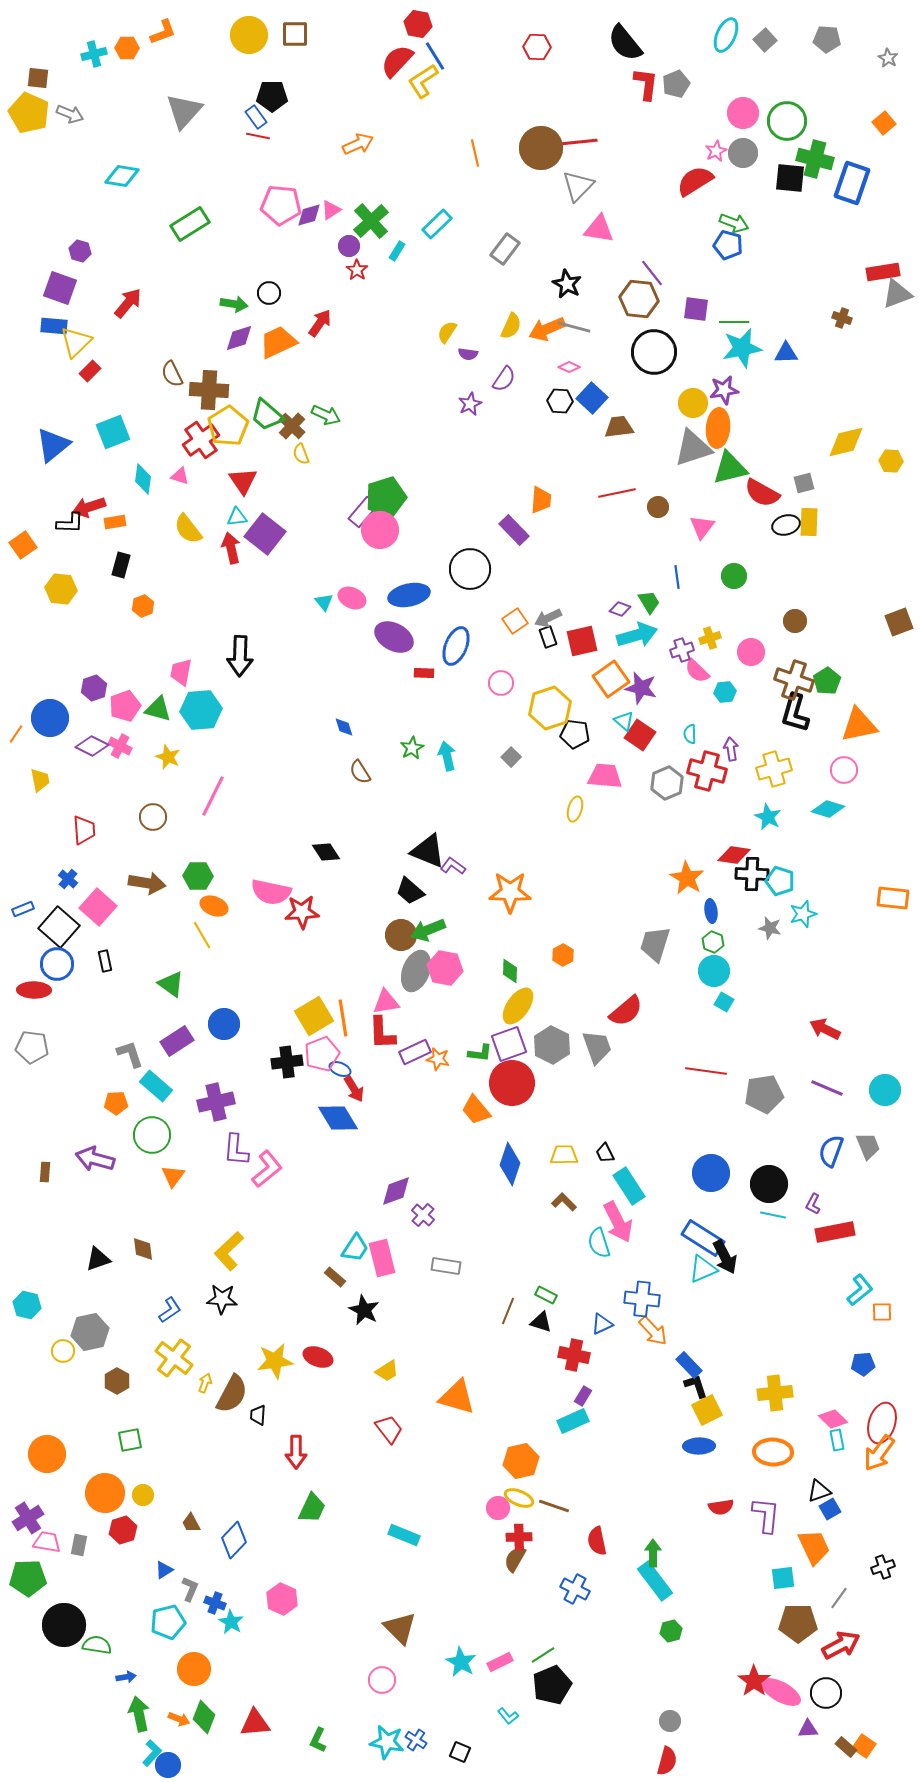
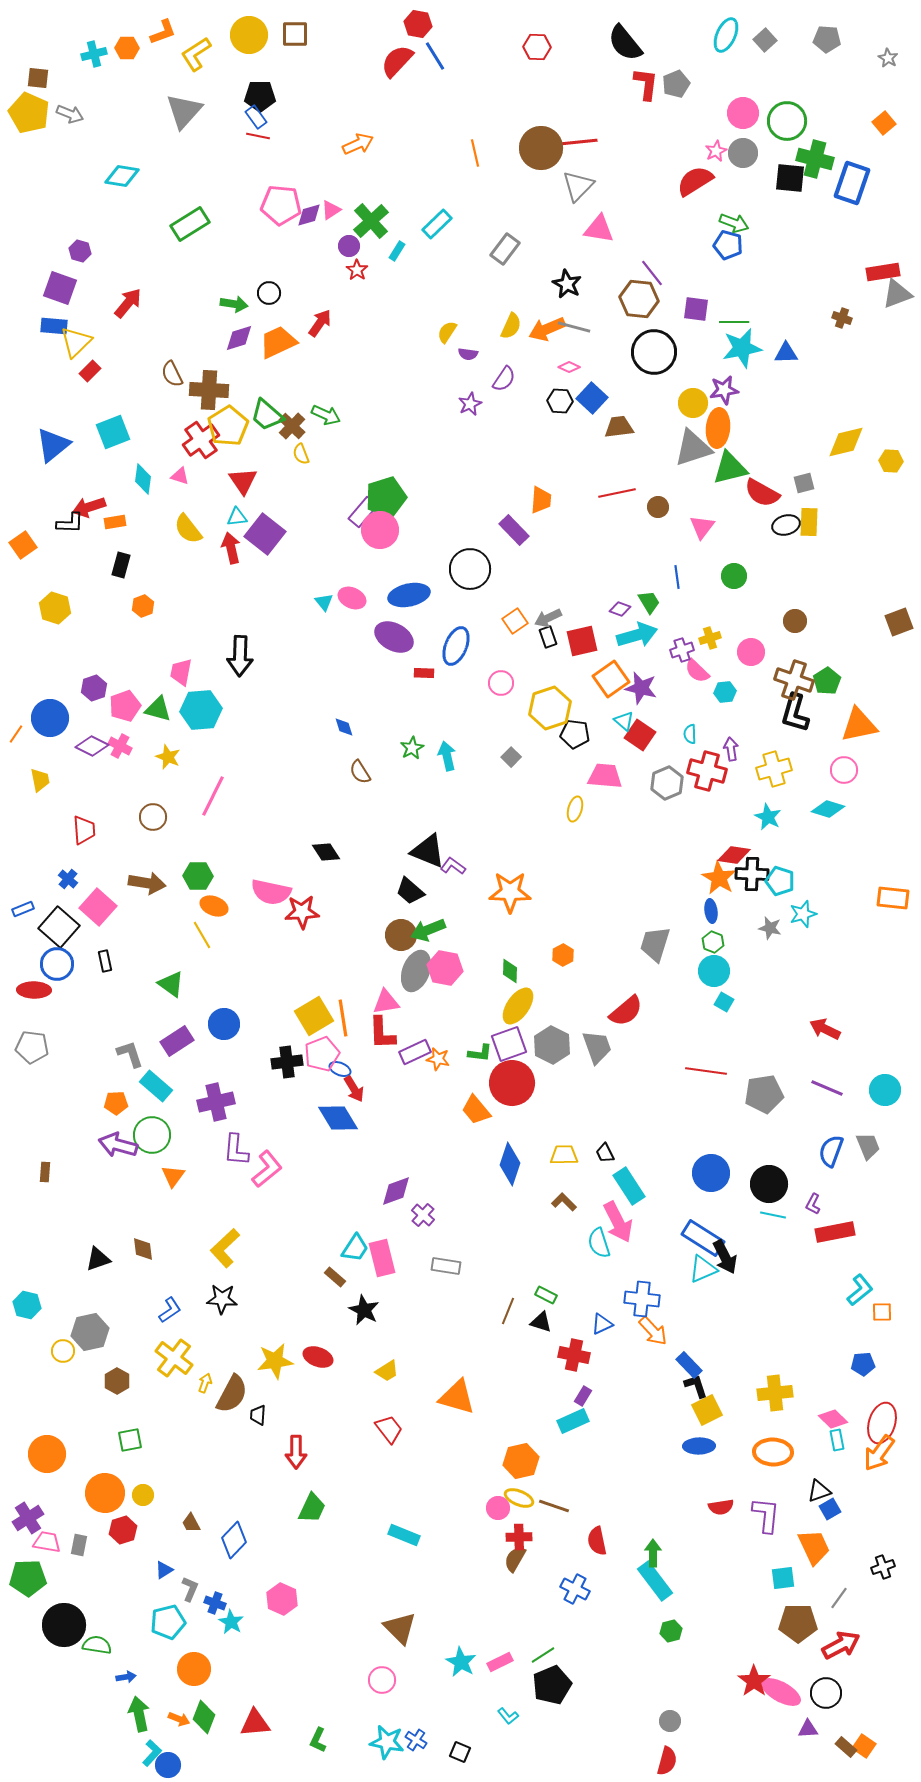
yellow L-shape at (423, 81): moved 227 px left, 27 px up
black pentagon at (272, 96): moved 12 px left
yellow hexagon at (61, 589): moved 6 px left, 19 px down; rotated 12 degrees clockwise
orange star at (687, 878): moved 32 px right
purple arrow at (95, 1159): moved 23 px right, 14 px up
yellow L-shape at (229, 1251): moved 4 px left, 3 px up
